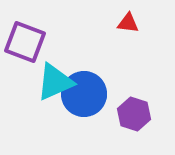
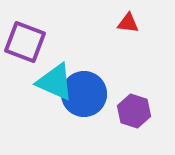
cyan triangle: rotated 48 degrees clockwise
purple hexagon: moved 3 px up
